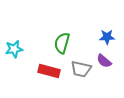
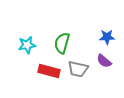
cyan star: moved 13 px right, 4 px up
gray trapezoid: moved 3 px left
